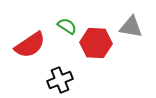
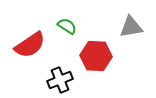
gray triangle: rotated 20 degrees counterclockwise
red hexagon: moved 13 px down
